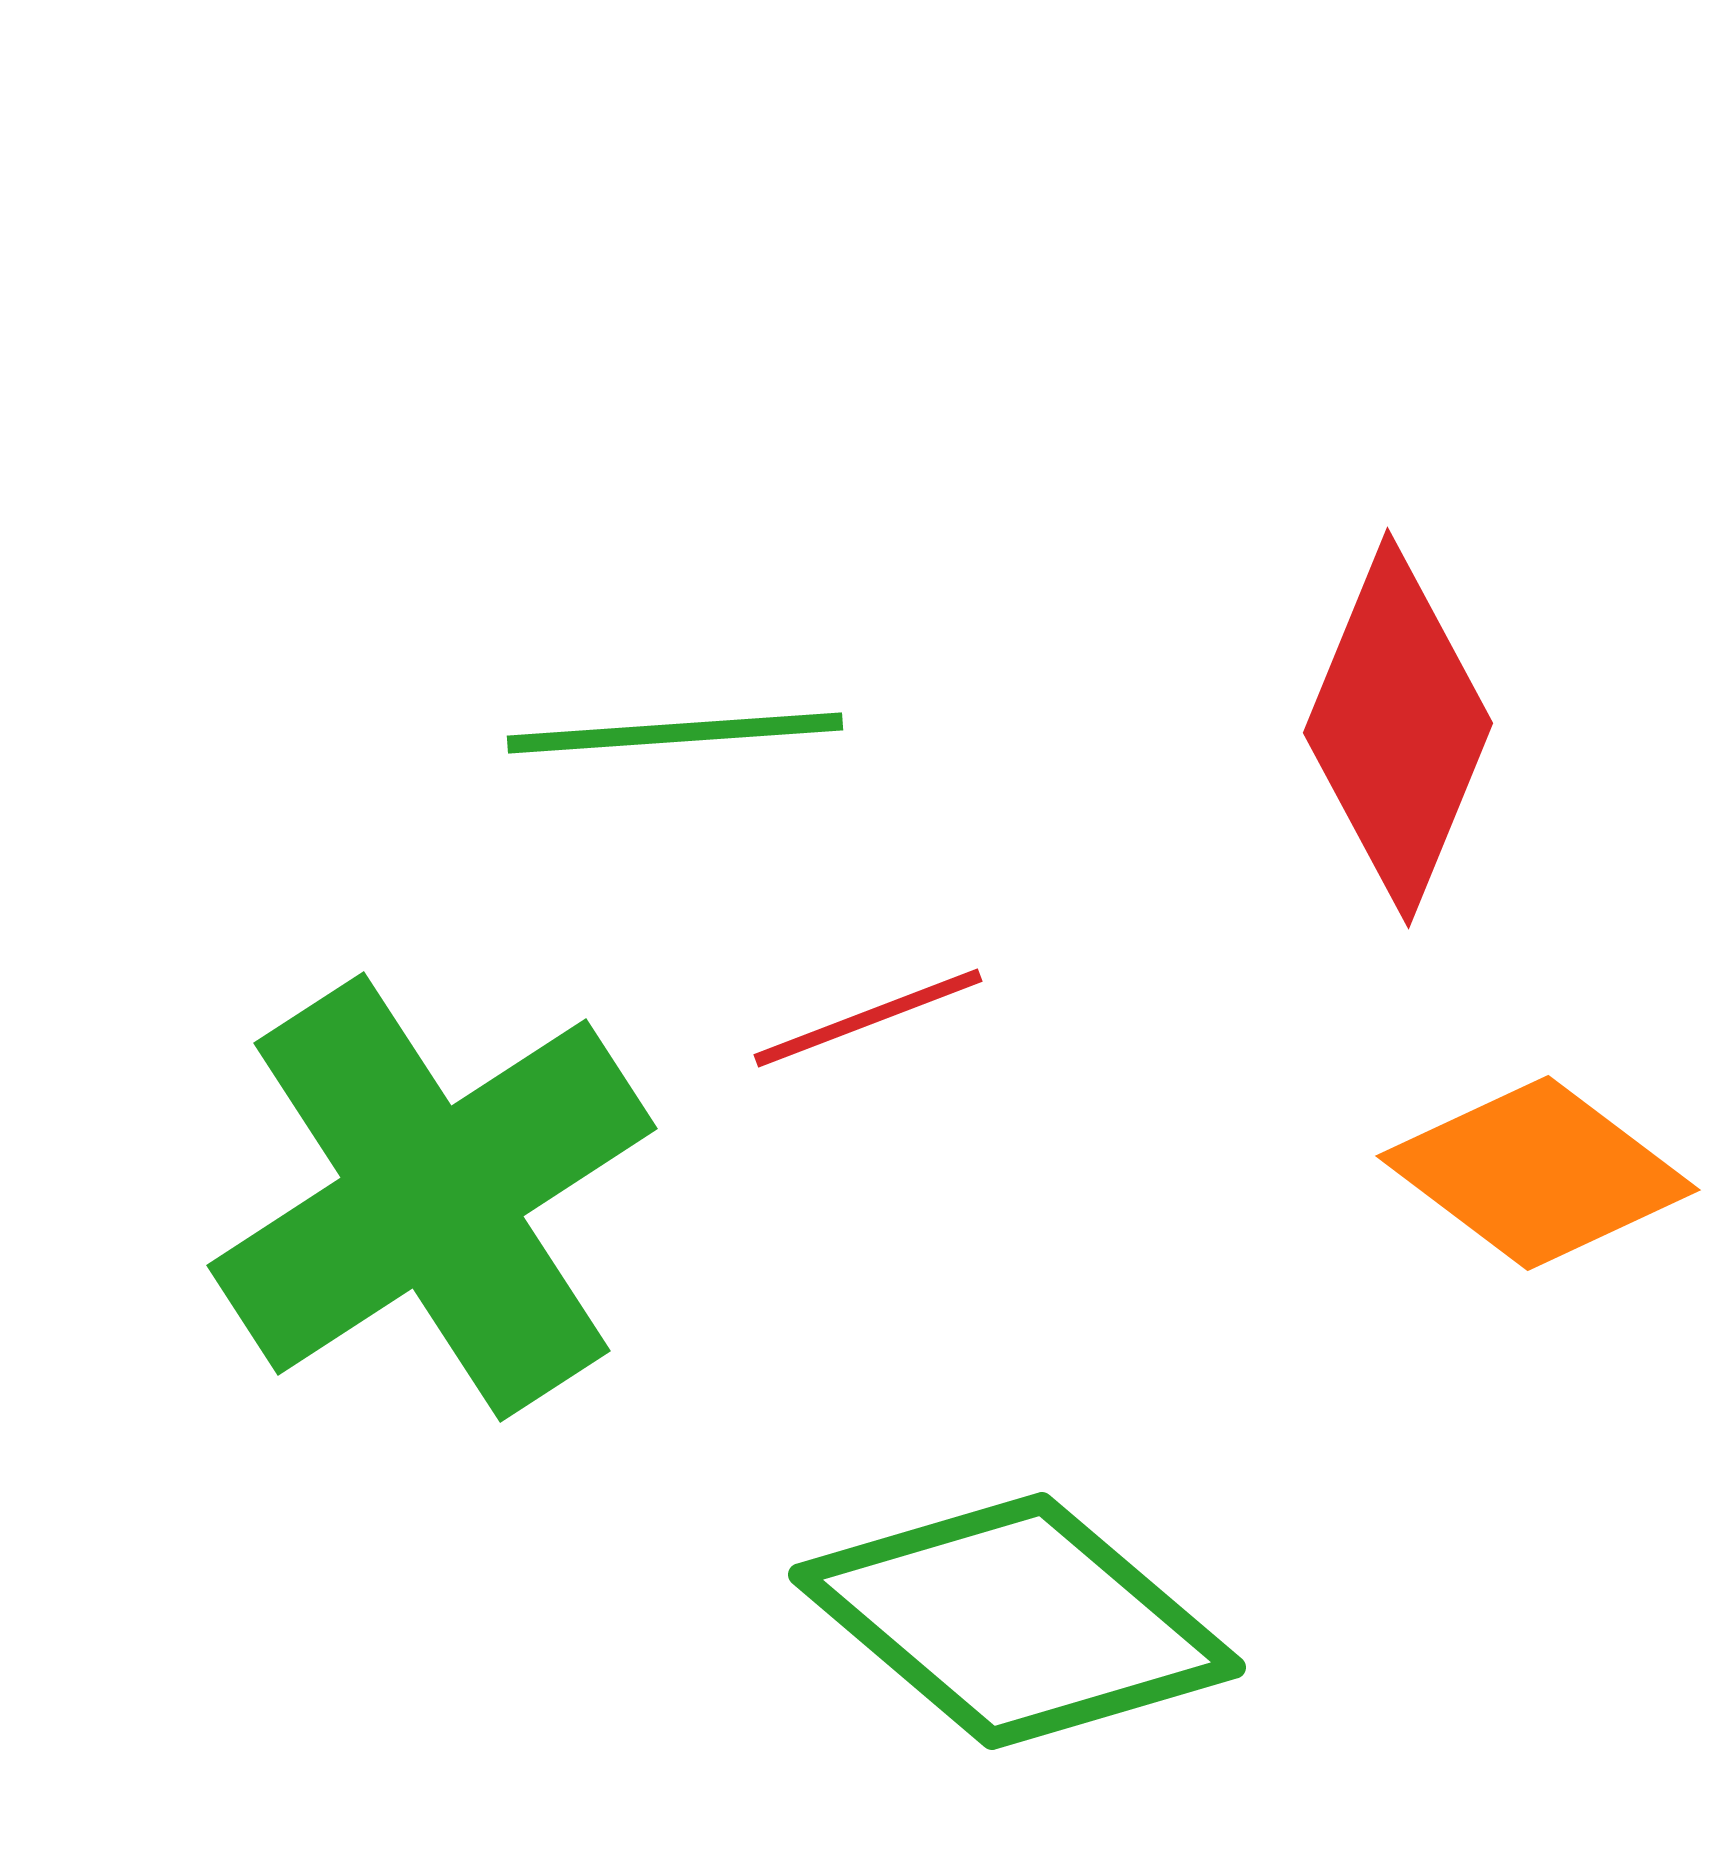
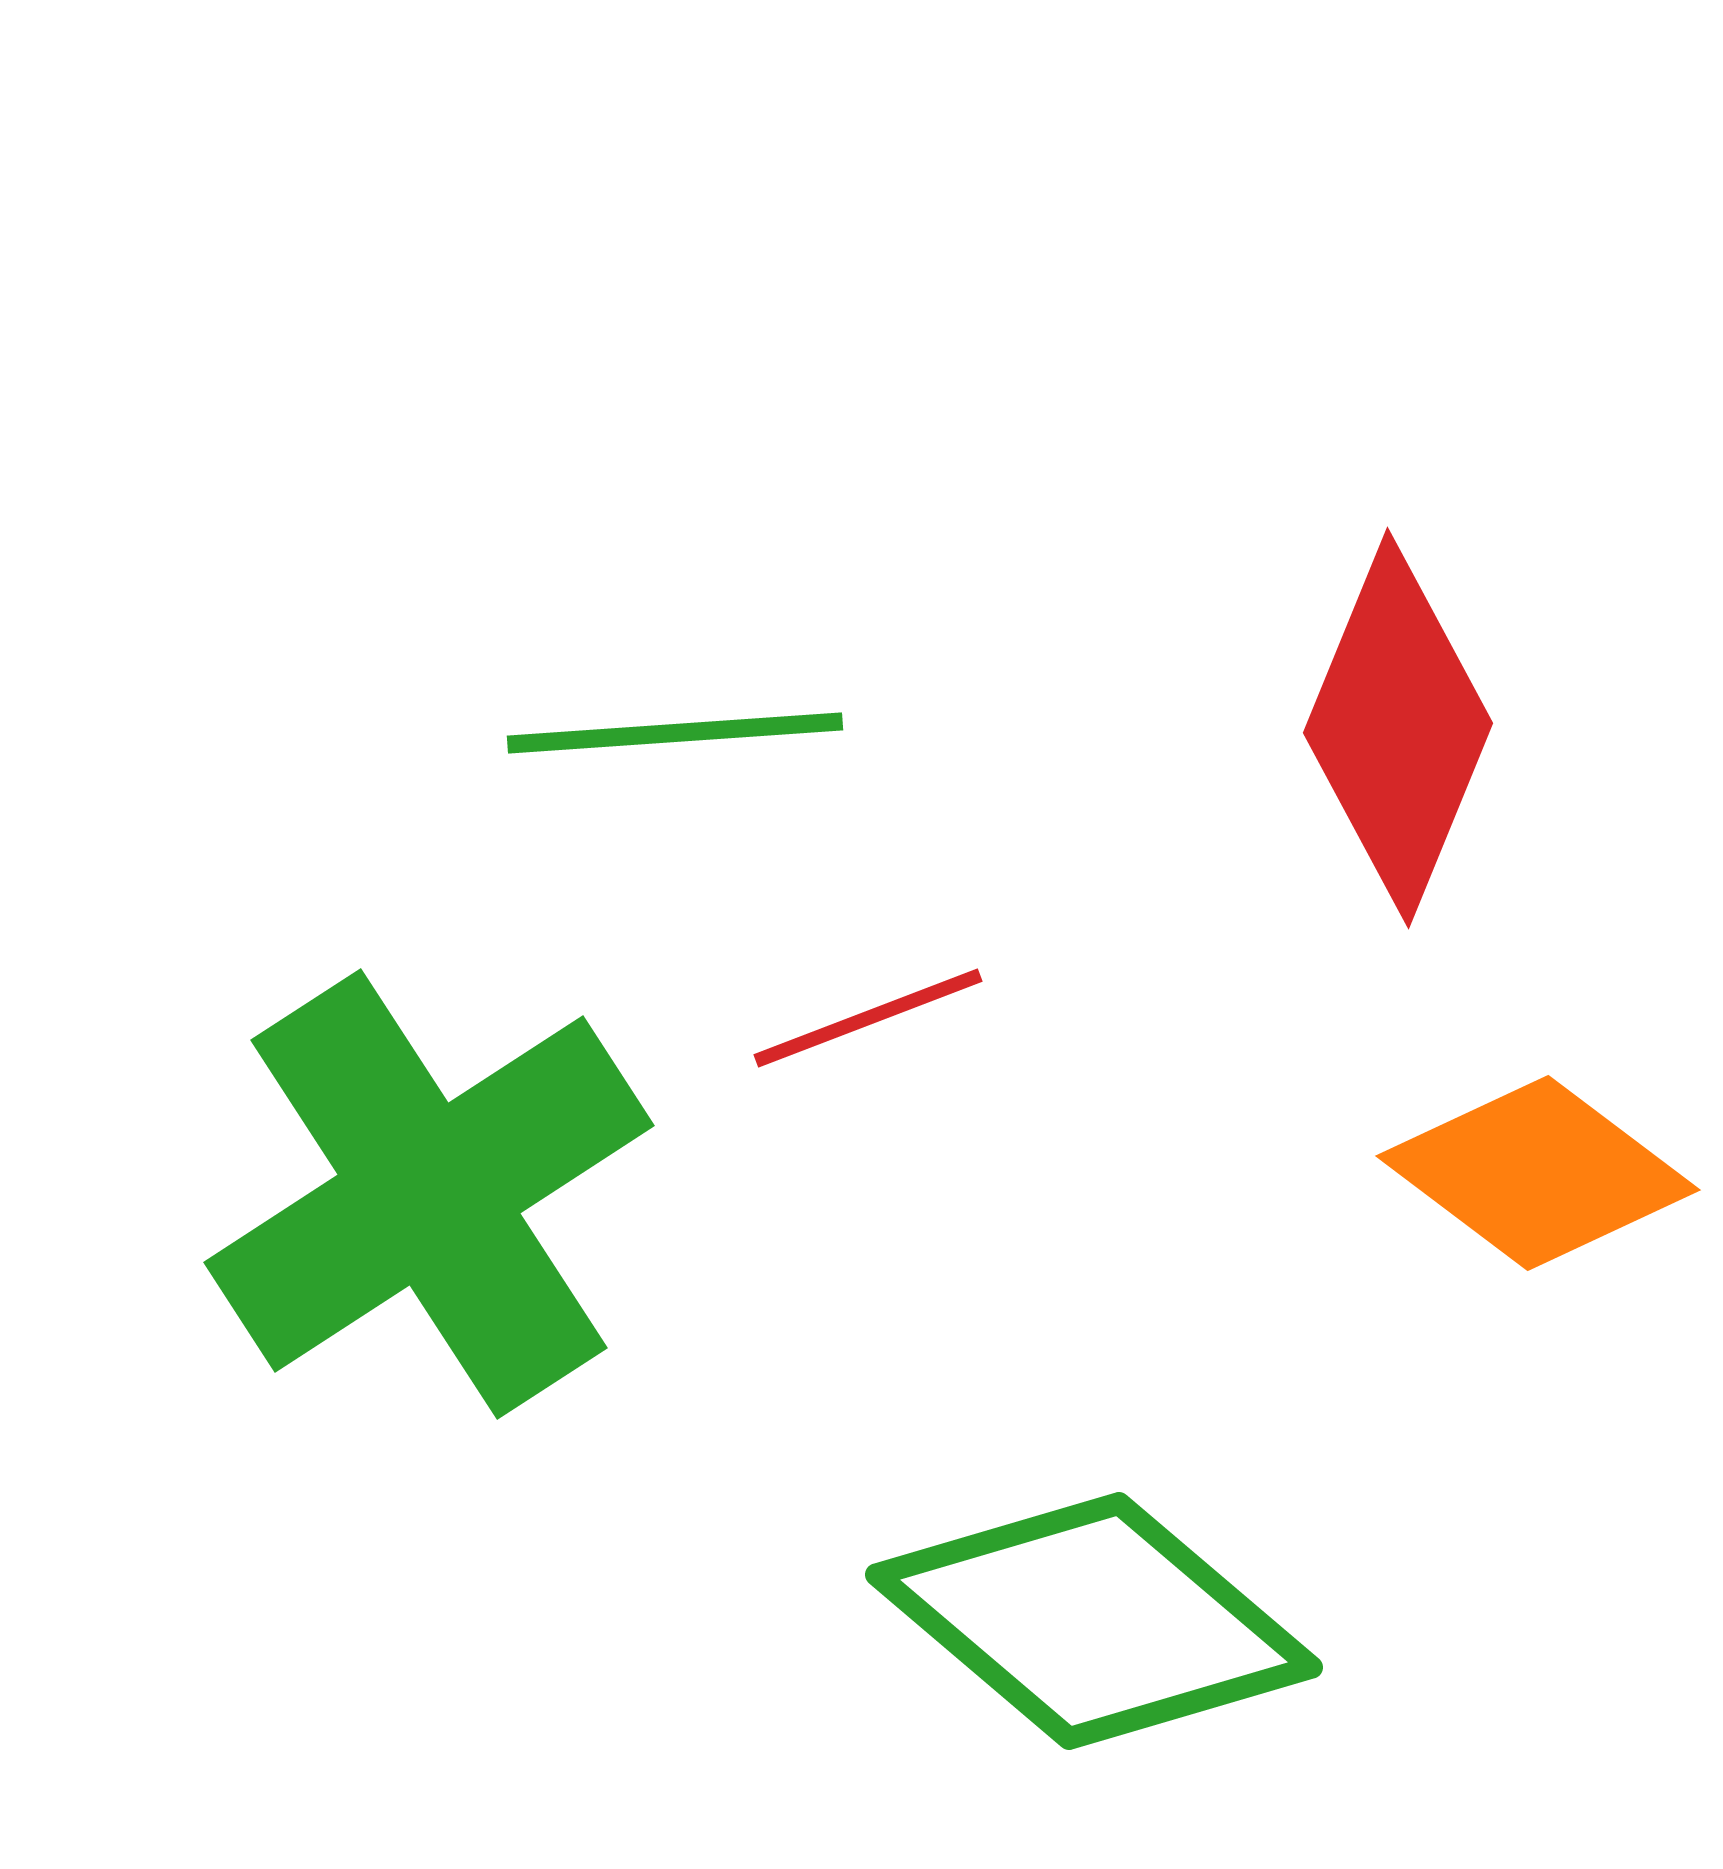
green cross: moved 3 px left, 3 px up
green diamond: moved 77 px right
